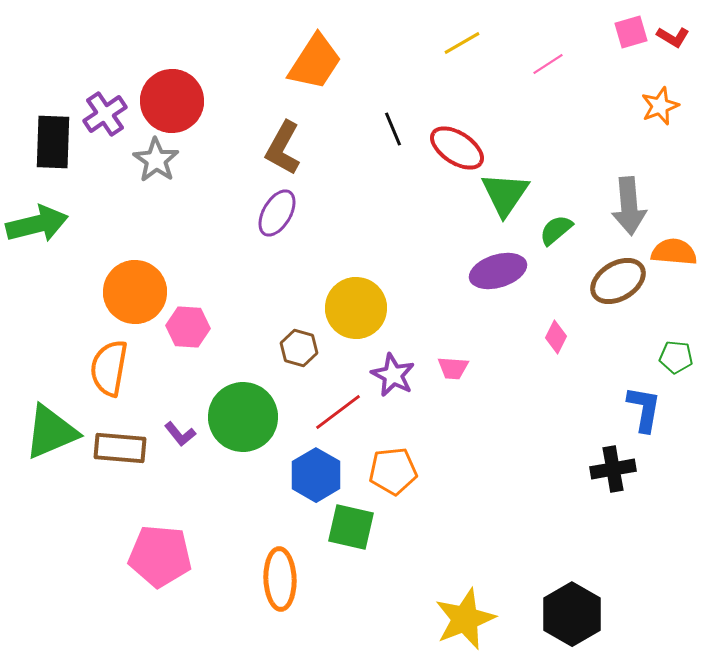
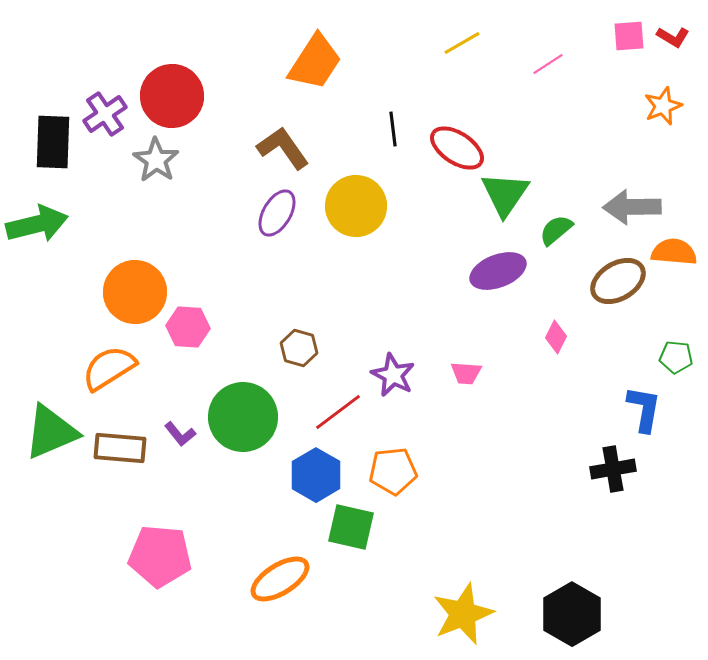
pink square at (631, 32): moved 2 px left, 4 px down; rotated 12 degrees clockwise
red circle at (172, 101): moved 5 px up
orange star at (660, 106): moved 3 px right
black line at (393, 129): rotated 16 degrees clockwise
brown L-shape at (283, 148): rotated 116 degrees clockwise
gray arrow at (629, 206): moved 3 px right, 1 px down; rotated 94 degrees clockwise
purple ellipse at (498, 271): rotated 4 degrees counterclockwise
yellow circle at (356, 308): moved 102 px up
orange semicircle at (109, 368): rotated 48 degrees clockwise
pink trapezoid at (453, 368): moved 13 px right, 5 px down
orange ellipse at (280, 579): rotated 60 degrees clockwise
yellow star at (465, 619): moved 2 px left, 5 px up
